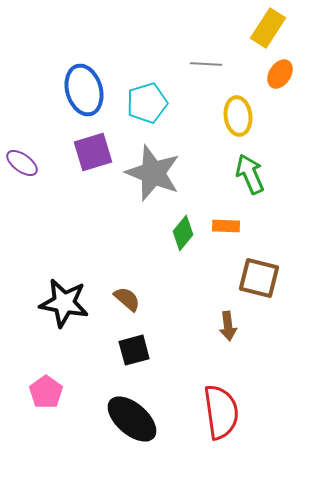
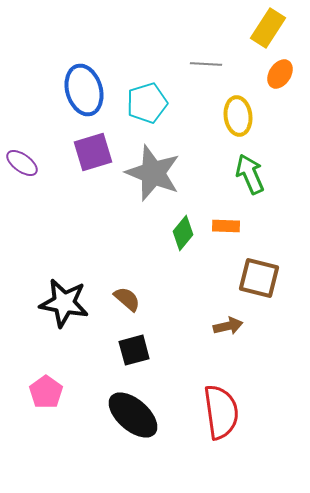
brown arrow: rotated 96 degrees counterclockwise
black ellipse: moved 1 px right, 4 px up
